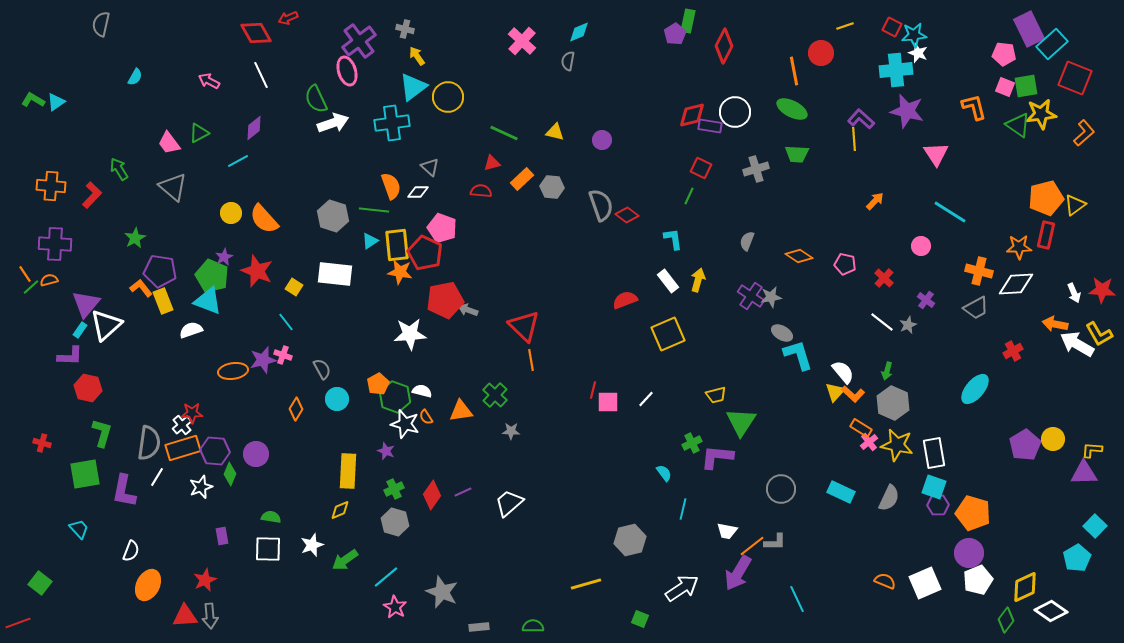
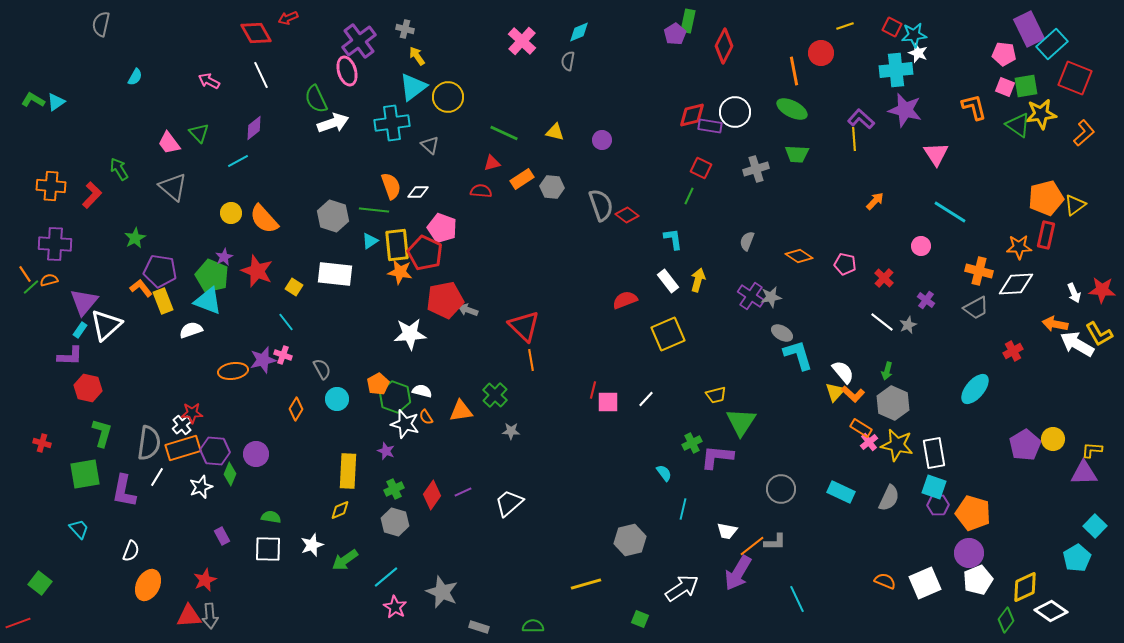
purple star at (907, 111): moved 2 px left, 1 px up
green triangle at (199, 133): rotated 45 degrees counterclockwise
gray triangle at (430, 167): moved 22 px up
orange rectangle at (522, 179): rotated 10 degrees clockwise
purple triangle at (86, 304): moved 2 px left, 2 px up
purple rectangle at (222, 536): rotated 18 degrees counterclockwise
red triangle at (185, 616): moved 4 px right
gray rectangle at (479, 627): rotated 24 degrees clockwise
